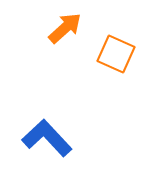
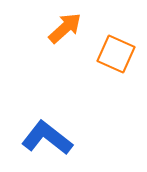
blue L-shape: rotated 9 degrees counterclockwise
